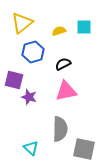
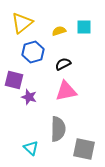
gray semicircle: moved 2 px left
